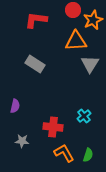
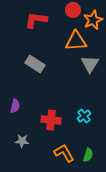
red cross: moved 2 px left, 7 px up
